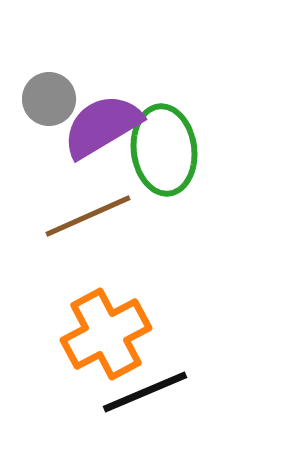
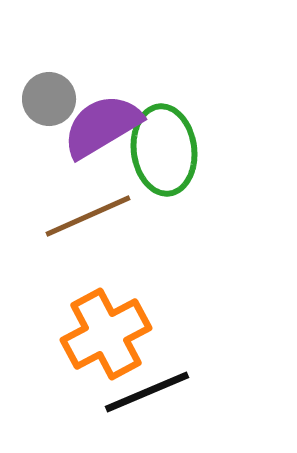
black line: moved 2 px right
